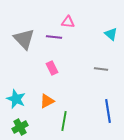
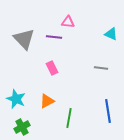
cyan triangle: rotated 16 degrees counterclockwise
gray line: moved 1 px up
green line: moved 5 px right, 3 px up
green cross: moved 2 px right
